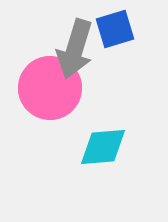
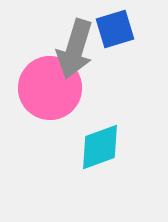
cyan diamond: moved 3 px left; rotated 15 degrees counterclockwise
